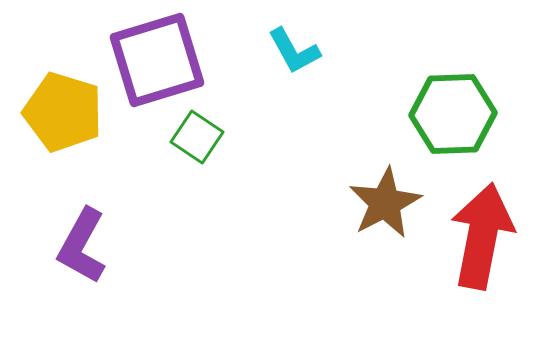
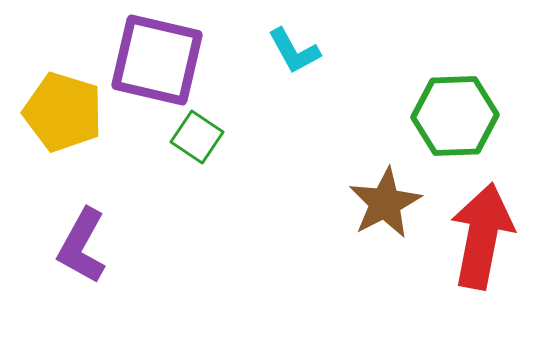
purple square: rotated 30 degrees clockwise
green hexagon: moved 2 px right, 2 px down
